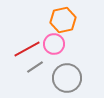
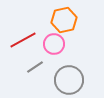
orange hexagon: moved 1 px right
red line: moved 4 px left, 9 px up
gray circle: moved 2 px right, 2 px down
